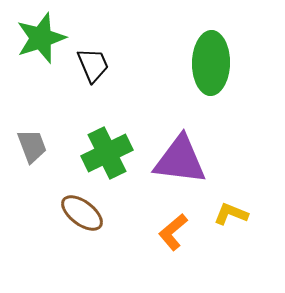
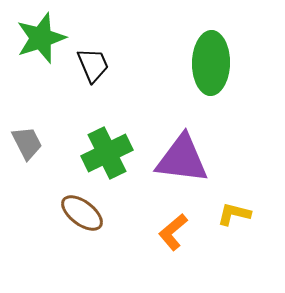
gray trapezoid: moved 5 px left, 3 px up; rotated 6 degrees counterclockwise
purple triangle: moved 2 px right, 1 px up
yellow L-shape: moved 3 px right; rotated 8 degrees counterclockwise
